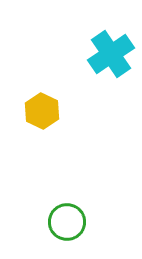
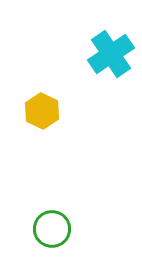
green circle: moved 15 px left, 7 px down
